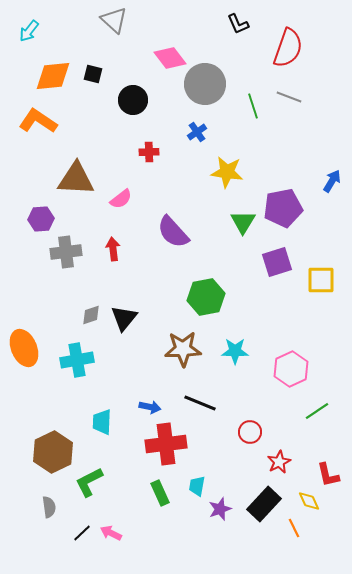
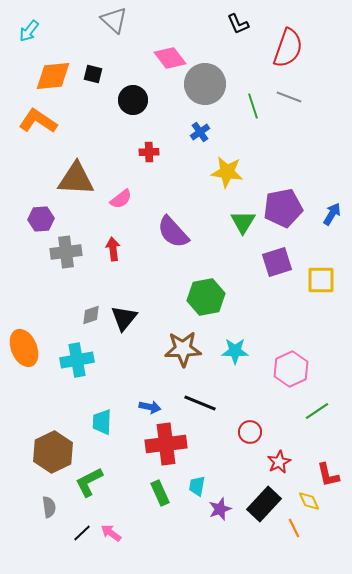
blue cross at (197, 132): moved 3 px right
blue arrow at (332, 181): moved 33 px down
pink arrow at (111, 533): rotated 10 degrees clockwise
